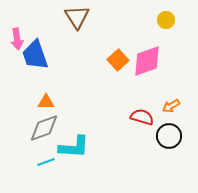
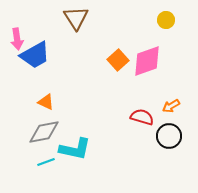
brown triangle: moved 1 px left, 1 px down
blue trapezoid: rotated 100 degrees counterclockwise
orange triangle: rotated 24 degrees clockwise
gray diamond: moved 4 px down; rotated 8 degrees clockwise
cyan L-shape: moved 1 px right, 2 px down; rotated 8 degrees clockwise
